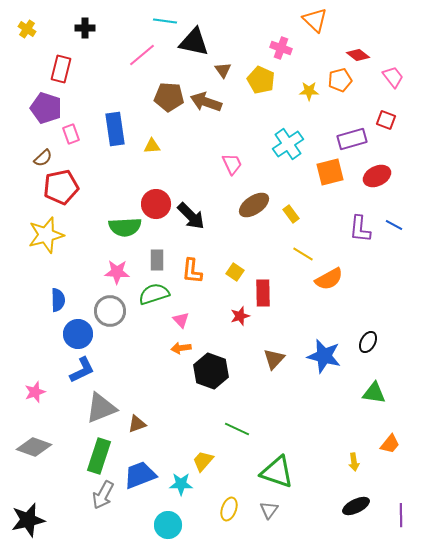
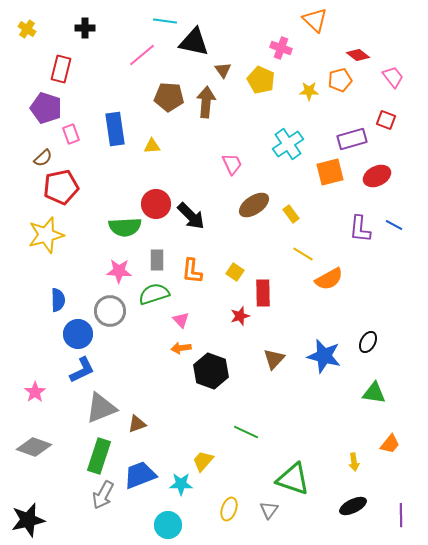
brown arrow at (206, 102): rotated 76 degrees clockwise
pink star at (117, 272): moved 2 px right, 1 px up
pink star at (35, 392): rotated 15 degrees counterclockwise
green line at (237, 429): moved 9 px right, 3 px down
green triangle at (277, 472): moved 16 px right, 7 px down
black ellipse at (356, 506): moved 3 px left
